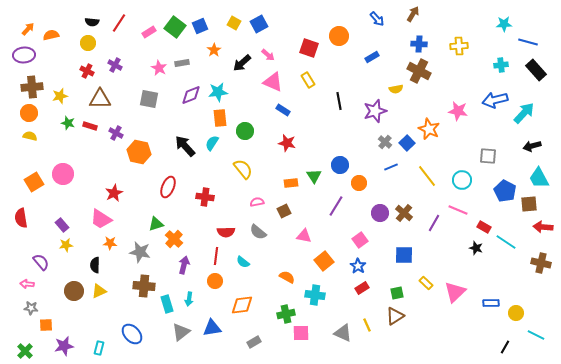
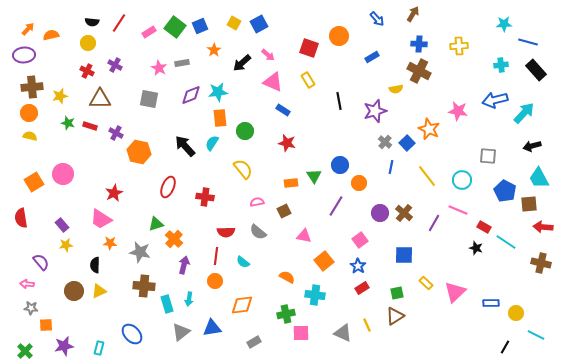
blue line at (391, 167): rotated 56 degrees counterclockwise
